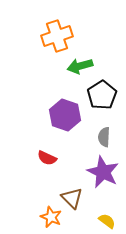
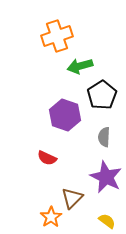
purple star: moved 3 px right, 5 px down
brown triangle: rotated 30 degrees clockwise
orange star: rotated 15 degrees clockwise
